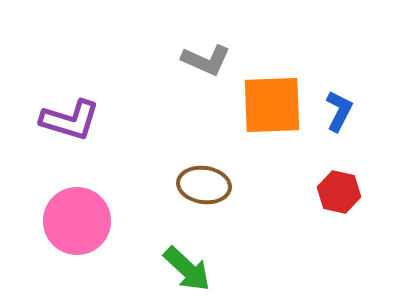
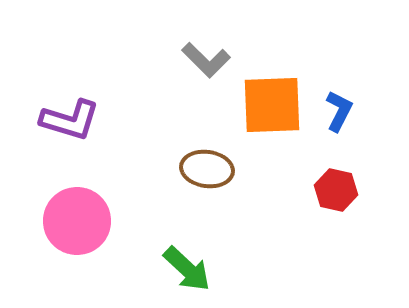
gray L-shape: rotated 21 degrees clockwise
brown ellipse: moved 3 px right, 16 px up
red hexagon: moved 3 px left, 2 px up
